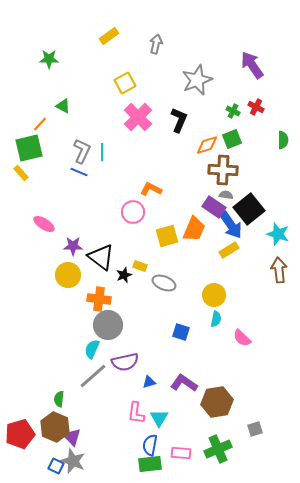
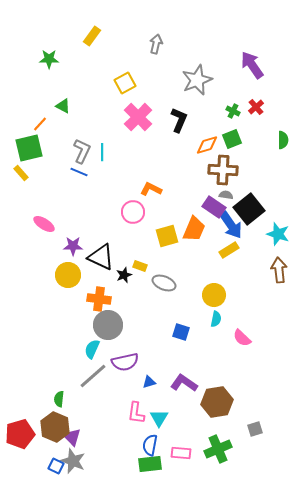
yellow rectangle at (109, 36): moved 17 px left; rotated 18 degrees counterclockwise
red cross at (256, 107): rotated 21 degrees clockwise
black triangle at (101, 257): rotated 12 degrees counterclockwise
